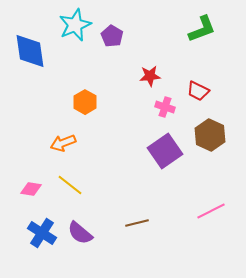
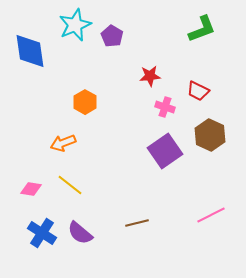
pink line: moved 4 px down
